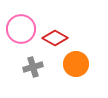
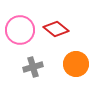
pink circle: moved 1 px left, 1 px down
red diamond: moved 1 px right, 9 px up; rotated 10 degrees clockwise
